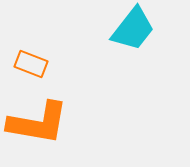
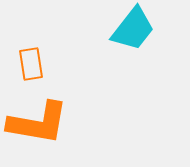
orange rectangle: rotated 60 degrees clockwise
